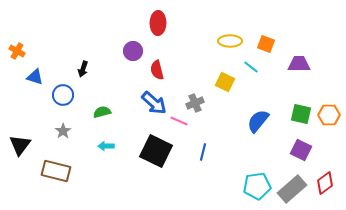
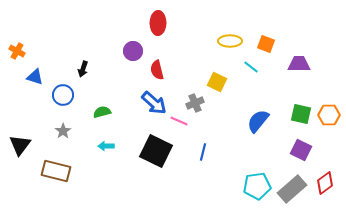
yellow square: moved 8 px left
